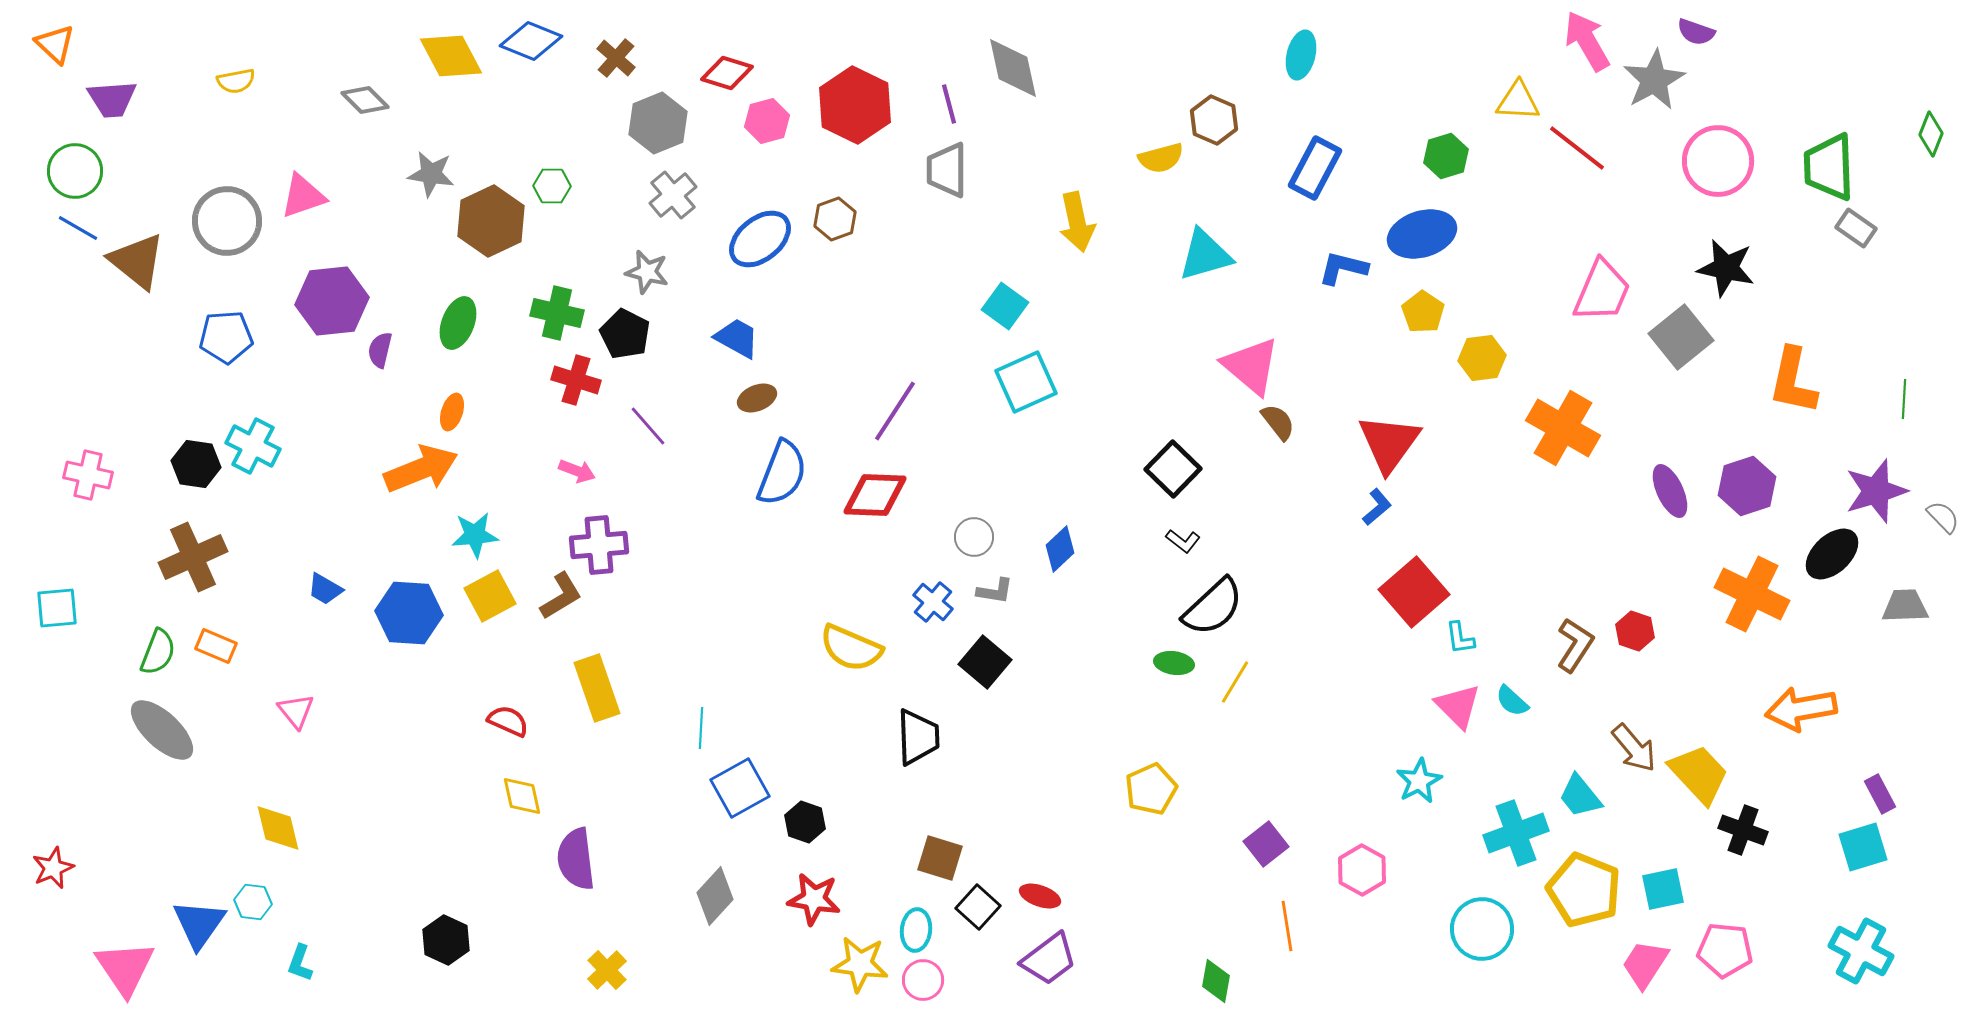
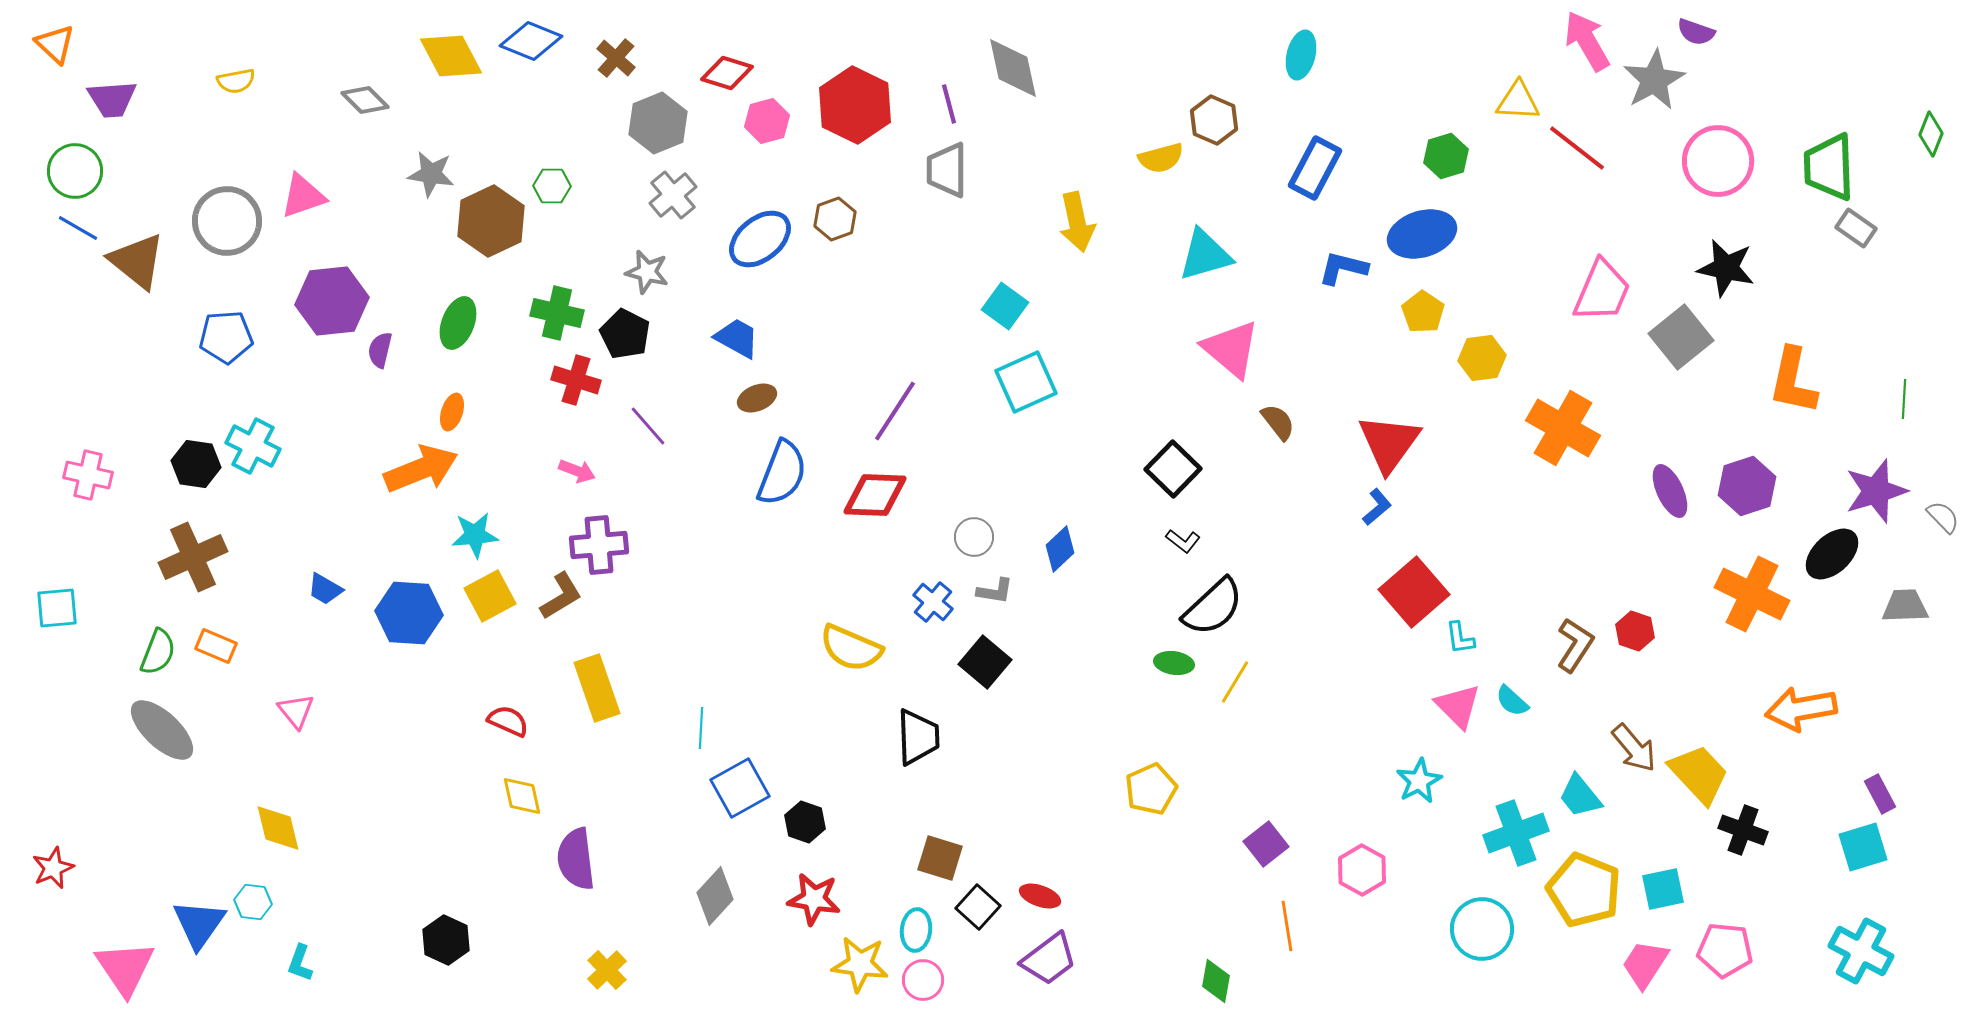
pink triangle at (1251, 366): moved 20 px left, 17 px up
